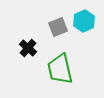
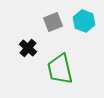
cyan hexagon: rotated 15 degrees counterclockwise
gray square: moved 5 px left, 5 px up
